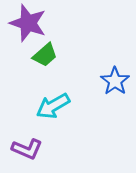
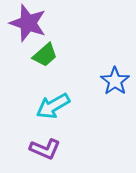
purple L-shape: moved 18 px right
